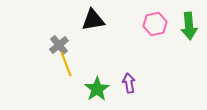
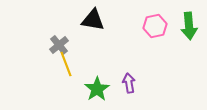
black triangle: rotated 20 degrees clockwise
pink hexagon: moved 2 px down
